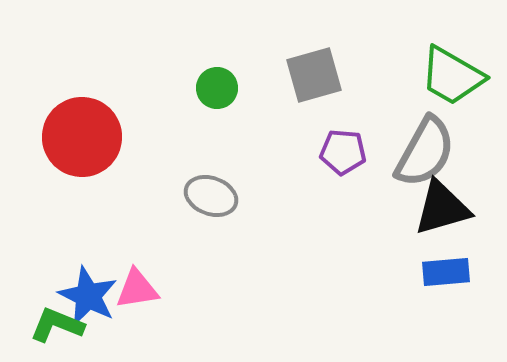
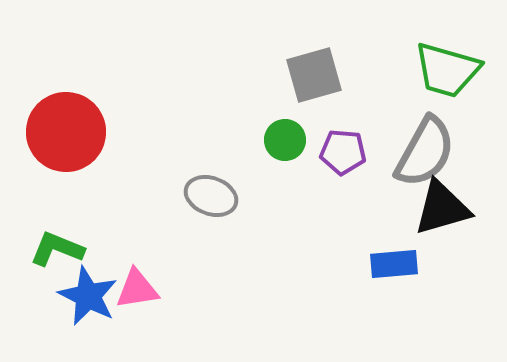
green trapezoid: moved 5 px left, 6 px up; rotated 14 degrees counterclockwise
green circle: moved 68 px right, 52 px down
red circle: moved 16 px left, 5 px up
blue rectangle: moved 52 px left, 8 px up
green L-shape: moved 76 px up
